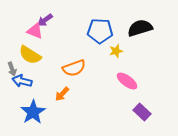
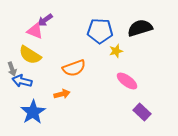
orange arrow: rotated 147 degrees counterclockwise
